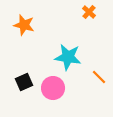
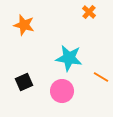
cyan star: moved 1 px right, 1 px down
orange line: moved 2 px right; rotated 14 degrees counterclockwise
pink circle: moved 9 px right, 3 px down
